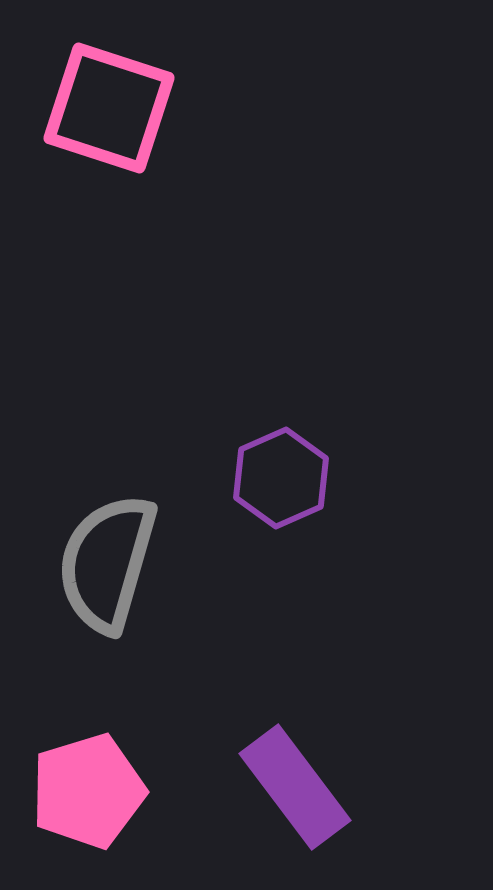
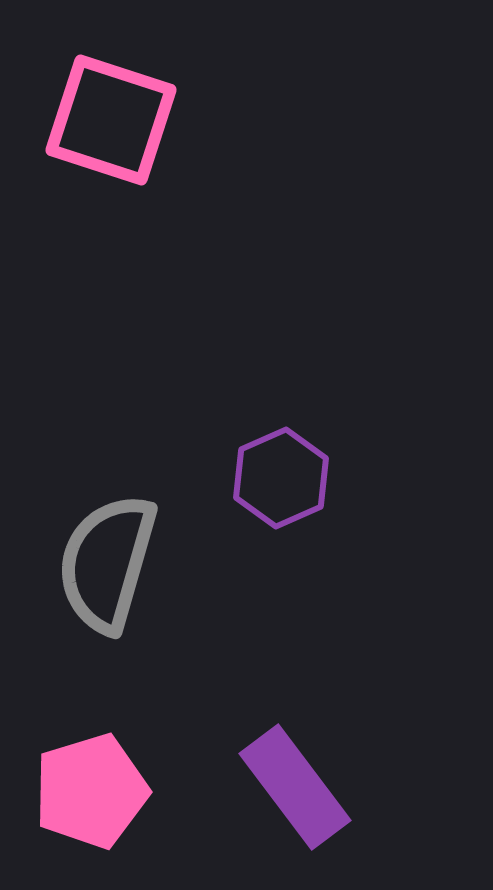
pink square: moved 2 px right, 12 px down
pink pentagon: moved 3 px right
